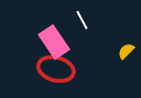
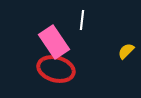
white line: rotated 36 degrees clockwise
